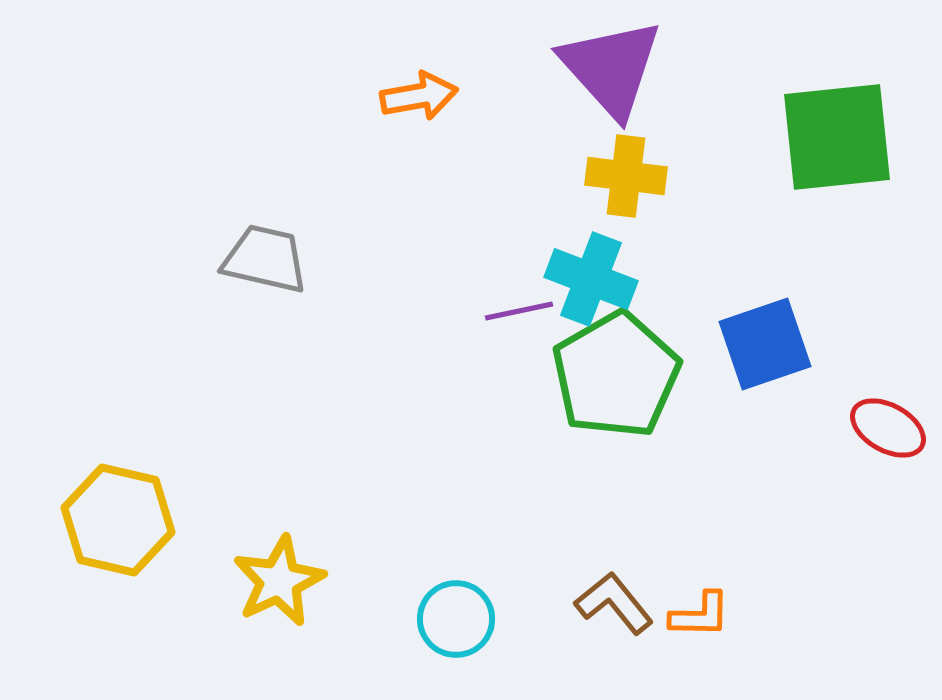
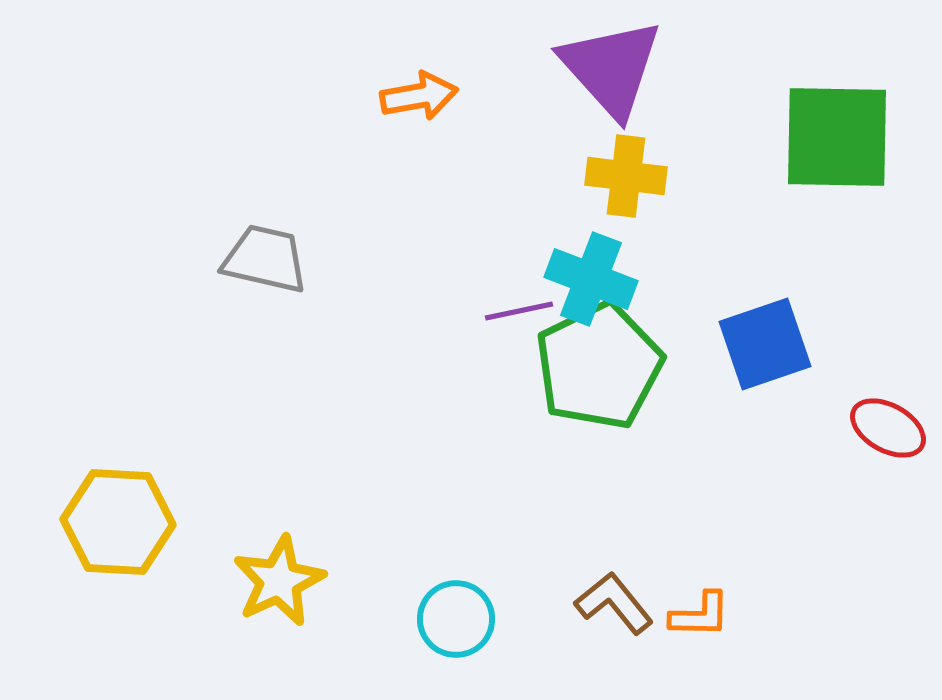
green square: rotated 7 degrees clockwise
green pentagon: moved 17 px left, 9 px up; rotated 4 degrees clockwise
yellow hexagon: moved 2 px down; rotated 10 degrees counterclockwise
